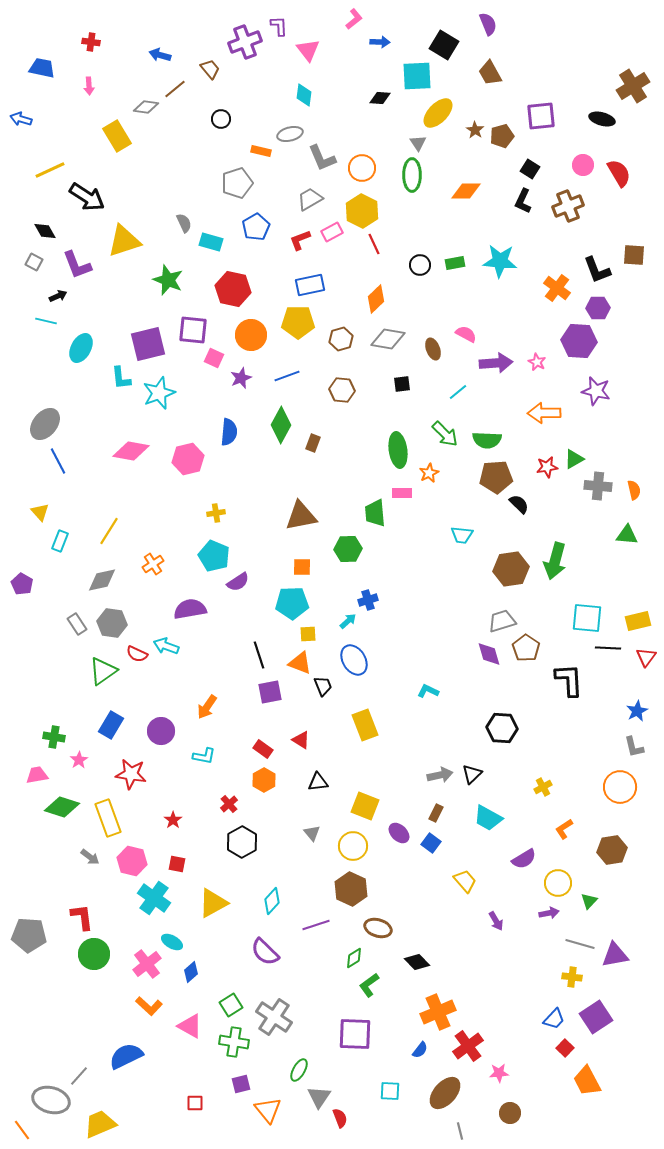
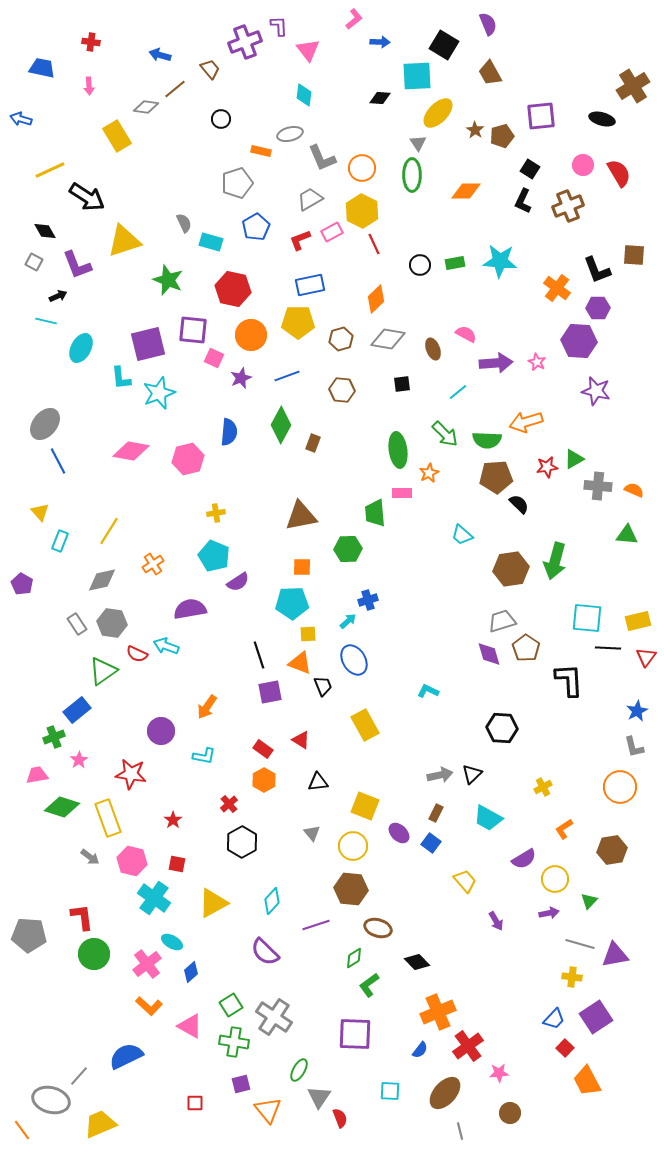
orange arrow at (544, 413): moved 18 px left, 9 px down; rotated 16 degrees counterclockwise
orange semicircle at (634, 490): rotated 54 degrees counterclockwise
cyan trapezoid at (462, 535): rotated 35 degrees clockwise
blue rectangle at (111, 725): moved 34 px left, 15 px up; rotated 20 degrees clockwise
yellow rectangle at (365, 725): rotated 8 degrees counterclockwise
green cross at (54, 737): rotated 30 degrees counterclockwise
yellow circle at (558, 883): moved 3 px left, 4 px up
brown hexagon at (351, 889): rotated 20 degrees counterclockwise
